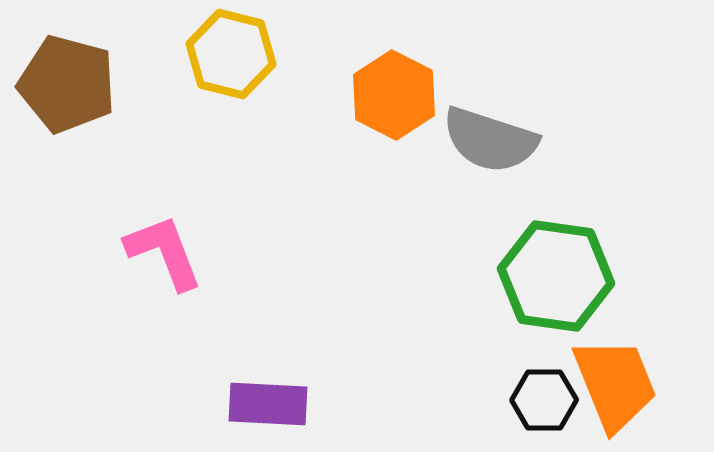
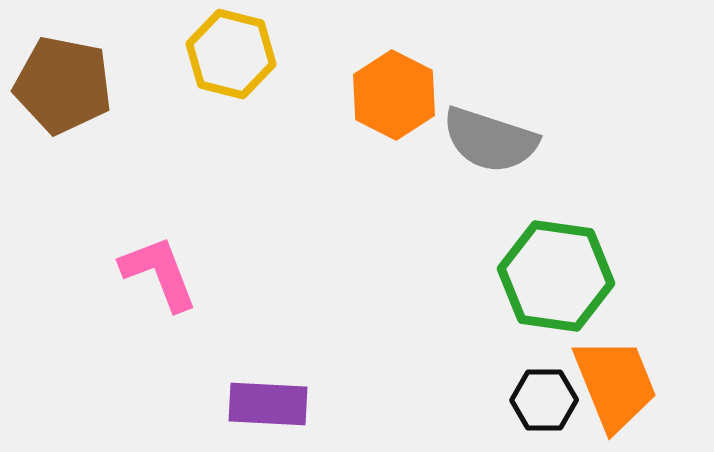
brown pentagon: moved 4 px left, 1 px down; rotated 4 degrees counterclockwise
pink L-shape: moved 5 px left, 21 px down
